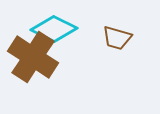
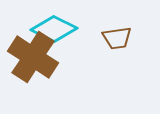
brown trapezoid: rotated 24 degrees counterclockwise
